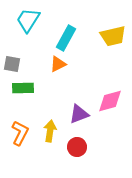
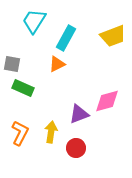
cyan trapezoid: moved 6 px right, 1 px down
yellow trapezoid: rotated 8 degrees counterclockwise
orange triangle: moved 1 px left
green rectangle: rotated 25 degrees clockwise
pink diamond: moved 3 px left
yellow arrow: moved 1 px right, 1 px down
red circle: moved 1 px left, 1 px down
